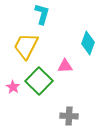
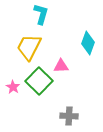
cyan L-shape: moved 1 px left
yellow trapezoid: moved 3 px right, 1 px down
pink triangle: moved 4 px left
